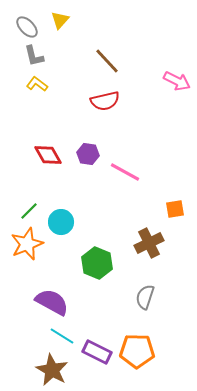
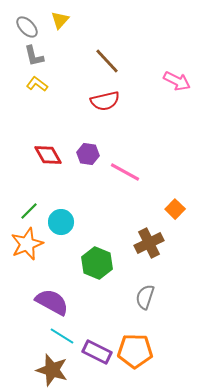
orange square: rotated 36 degrees counterclockwise
orange pentagon: moved 2 px left
brown star: rotated 12 degrees counterclockwise
